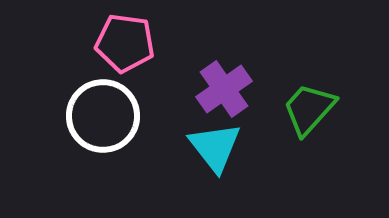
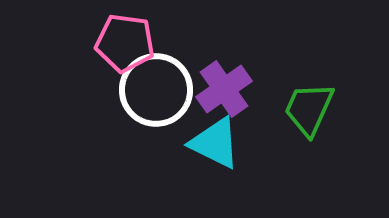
green trapezoid: rotated 18 degrees counterclockwise
white circle: moved 53 px right, 26 px up
cyan triangle: moved 4 px up; rotated 26 degrees counterclockwise
